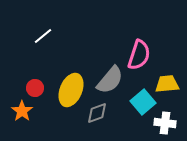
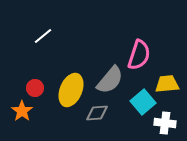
gray diamond: rotated 15 degrees clockwise
